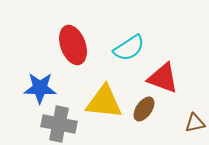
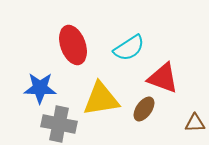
yellow triangle: moved 3 px left, 3 px up; rotated 15 degrees counterclockwise
brown triangle: rotated 10 degrees clockwise
